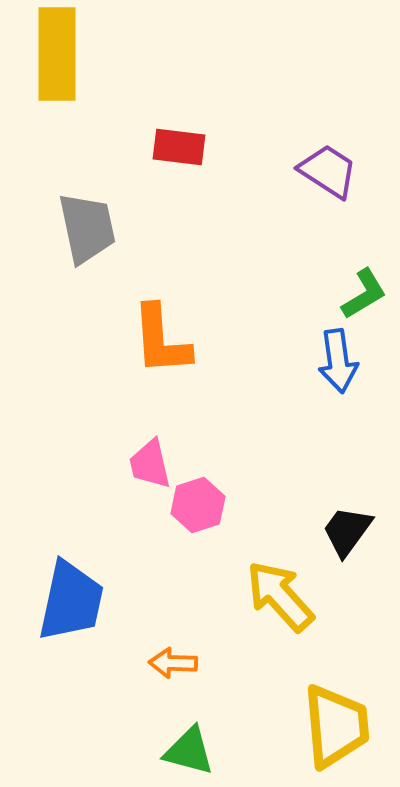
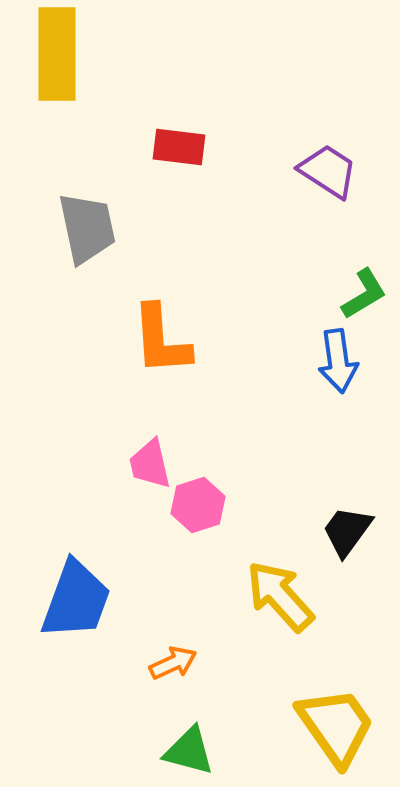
blue trapezoid: moved 5 px right, 1 px up; rotated 8 degrees clockwise
orange arrow: rotated 153 degrees clockwise
yellow trapezoid: rotated 30 degrees counterclockwise
